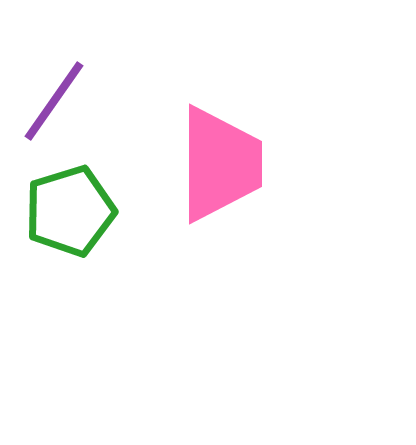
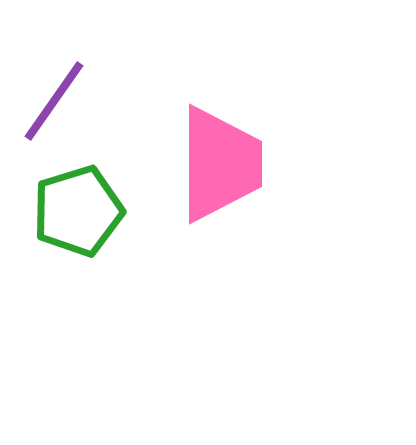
green pentagon: moved 8 px right
